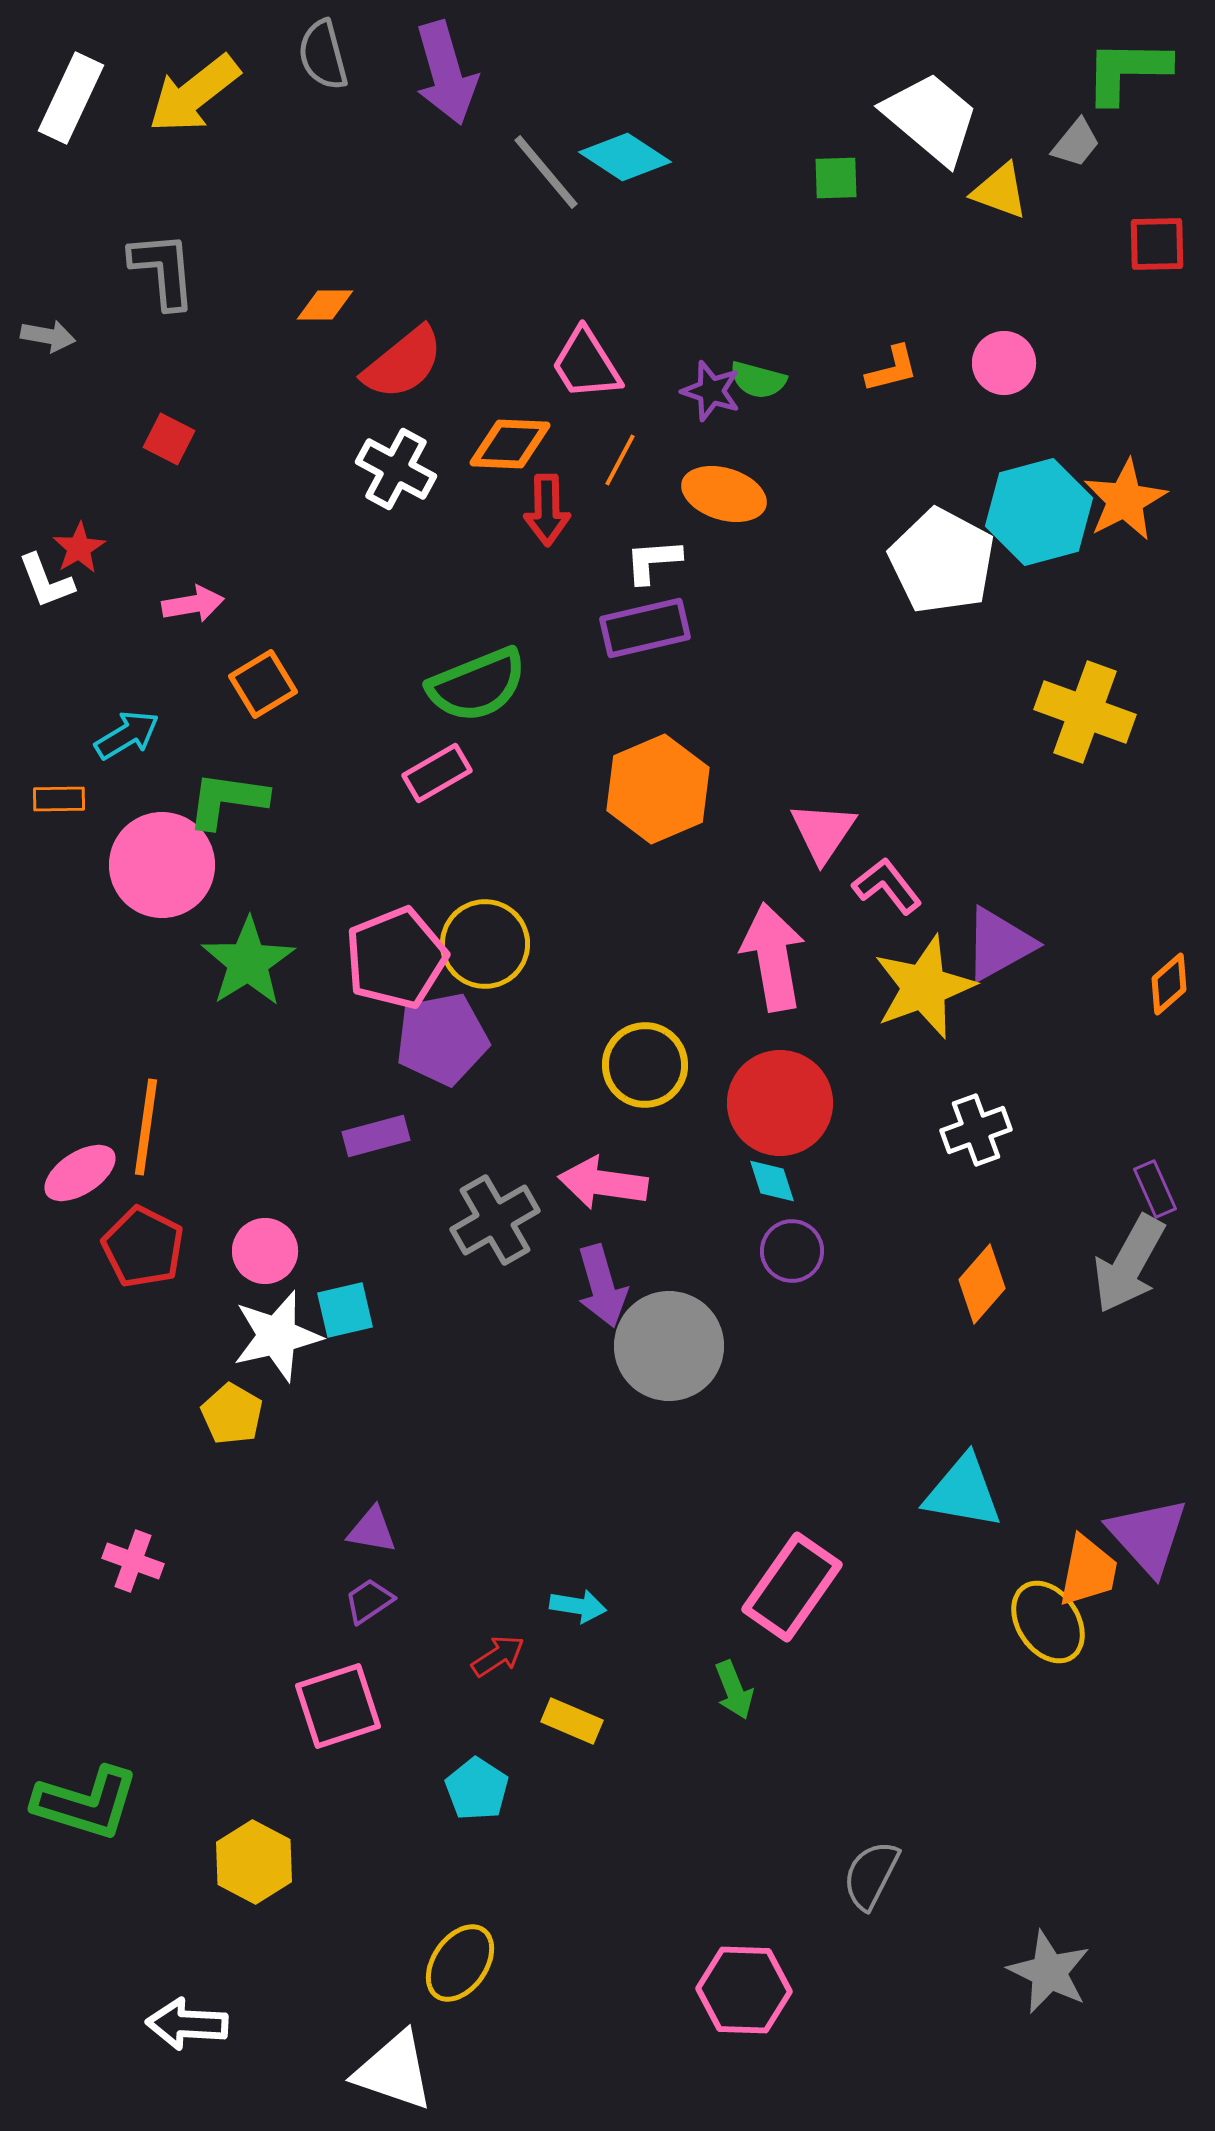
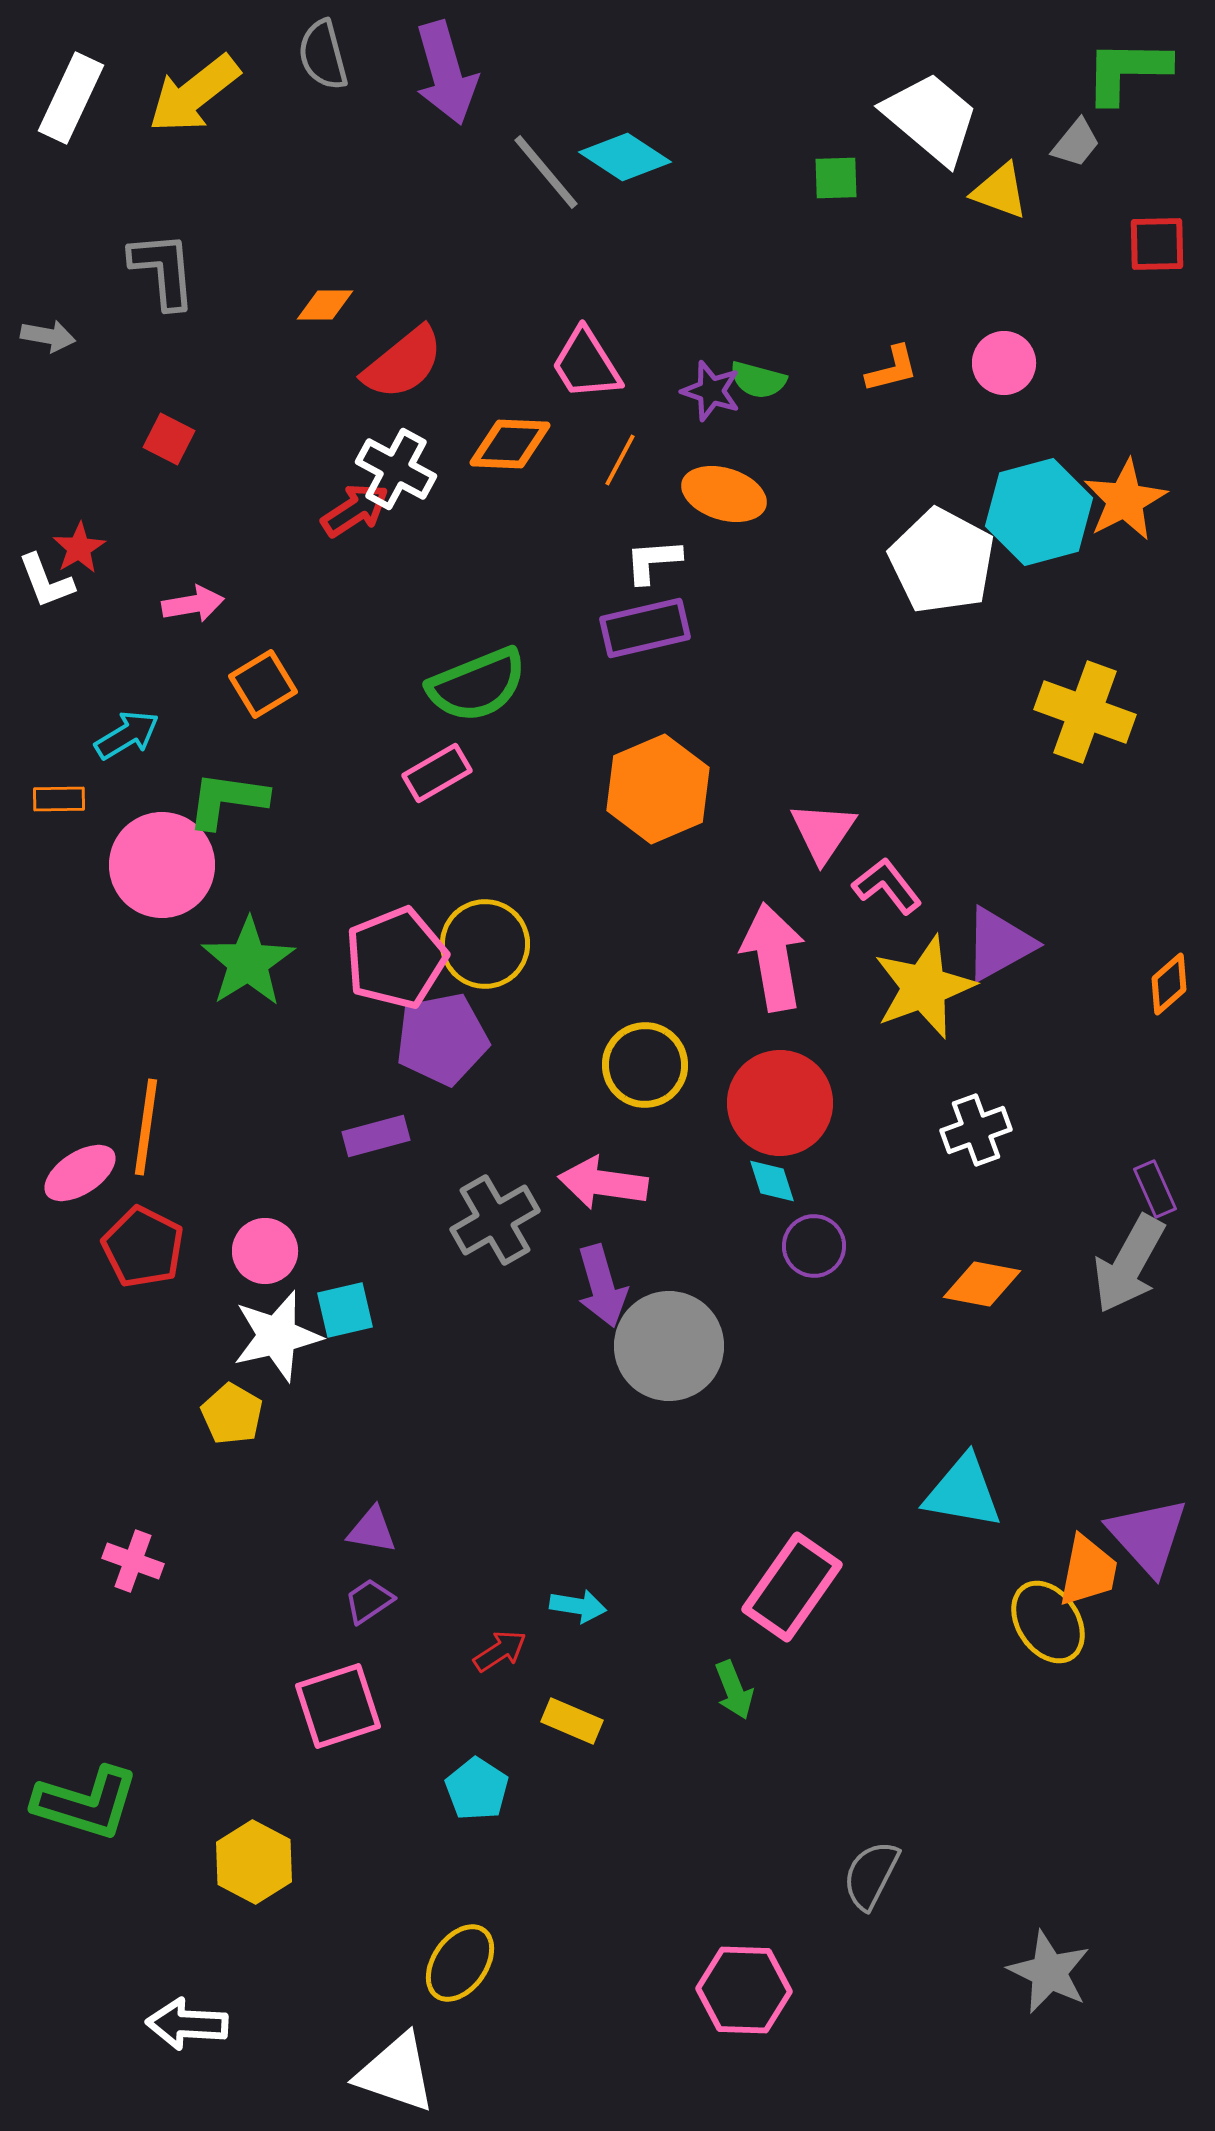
red arrow at (547, 510): moved 192 px left; rotated 122 degrees counterclockwise
purple circle at (792, 1251): moved 22 px right, 5 px up
orange diamond at (982, 1284): rotated 60 degrees clockwise
red arrow at (498, 1656): moved 2 px right, 5 px up
white triangle at (394, 2071): moved 2 px right, 2 px down
